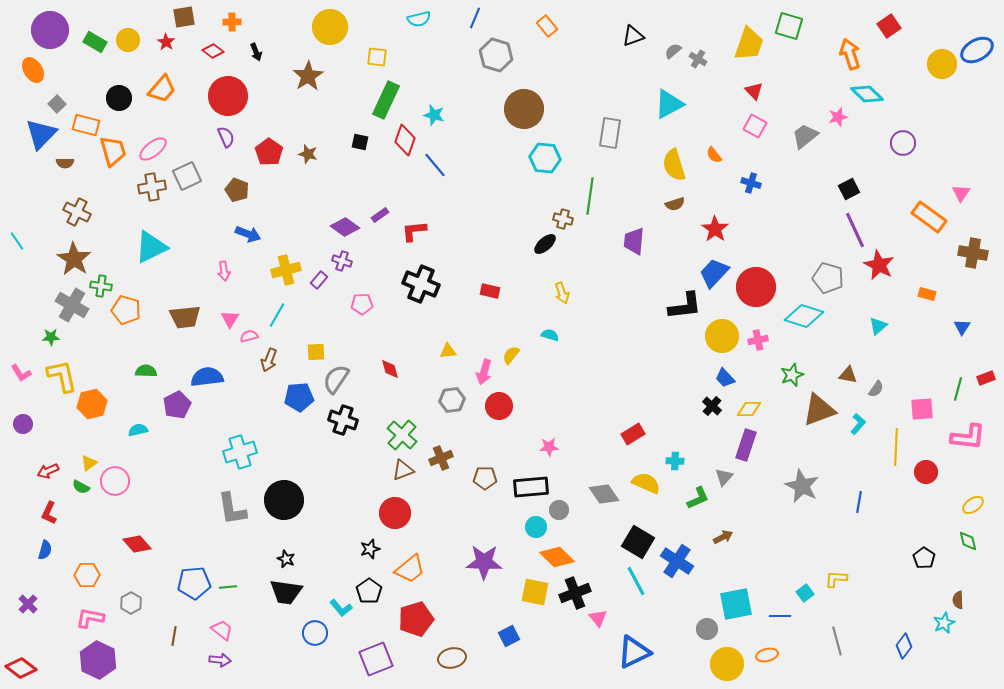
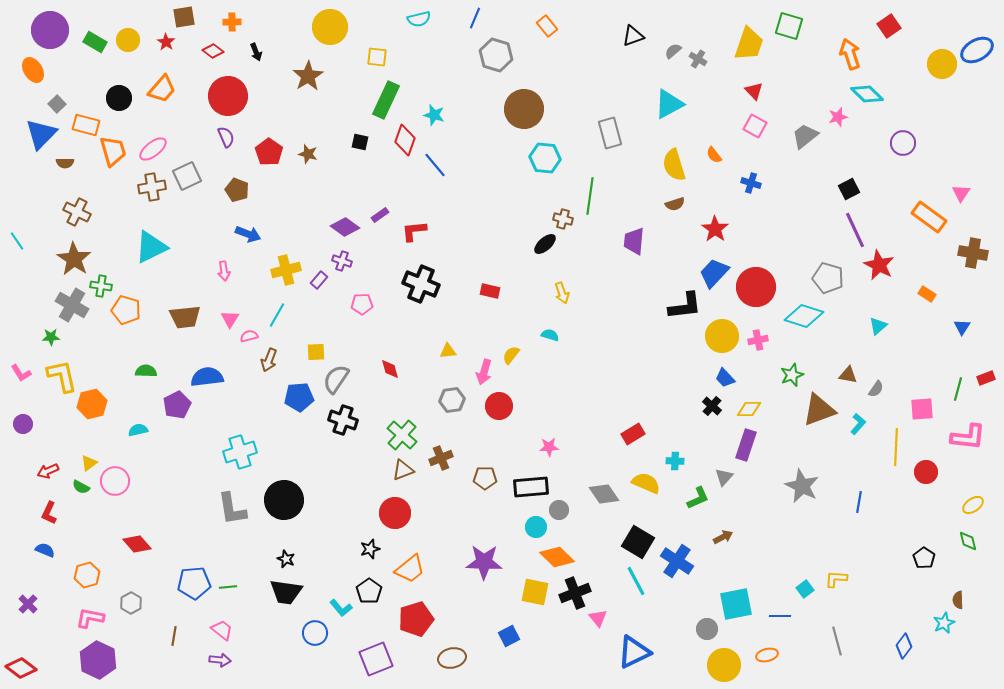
gray rectangle at (610, 133): rotated 24 degrees counterclockwise
orange rectangle at (927, 294): rotated 18 degrees clockwise
blue semicircle at (45, 550): rotated 84 degrees counterclockwise
orange hexagon at (87, 575): rotated 15 degrees counterclockwise
cyan square at (805, 593): moved 4 px up
yellow circle at (727, 664): moved 3 px left, 1 px down
